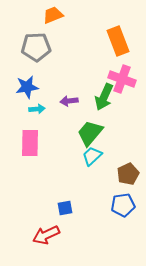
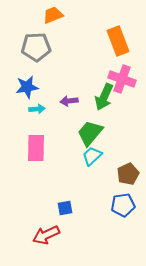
pink rectangle: moved 6 px right, 5 px down
